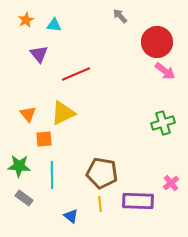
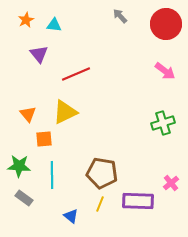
red circle: moved 9 px right, 18 px up
yellow triangle: moved 2 px right, 1 px up
yellow line: rotated 28 degrees clockwise
